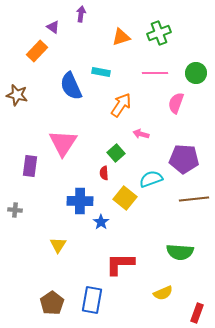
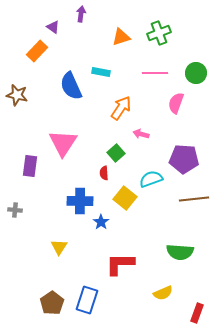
orange arrow: moved 3 px down
yellow triangle: moved 1 px right, 2 px down
blue rectangle: moved 5 px left; rotated 8 degrees clockwise
